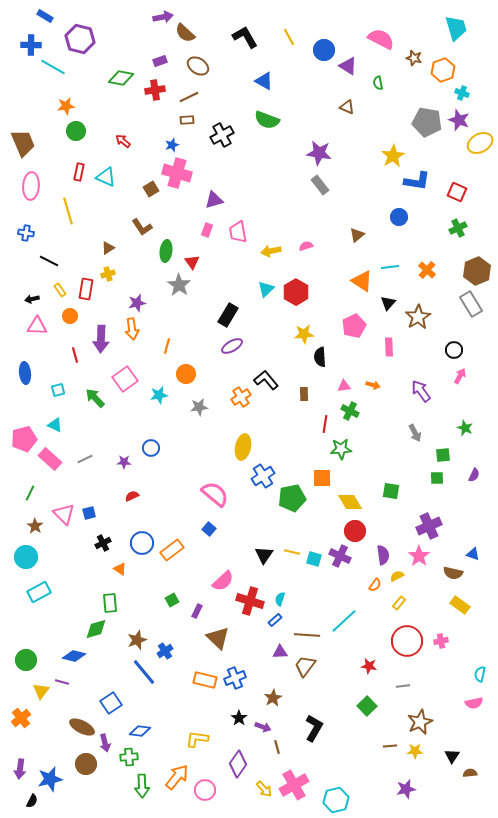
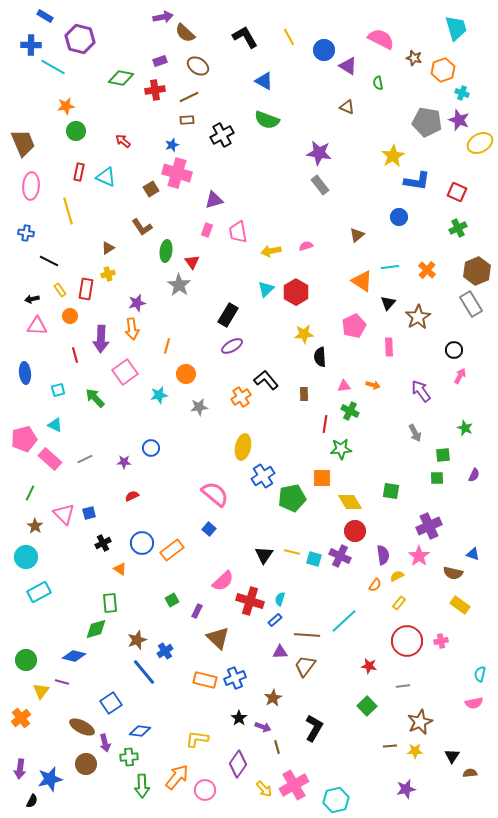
pink square at (125, 379): moved 7 px up
